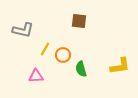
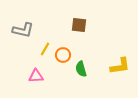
brown square: moved 4 px down
